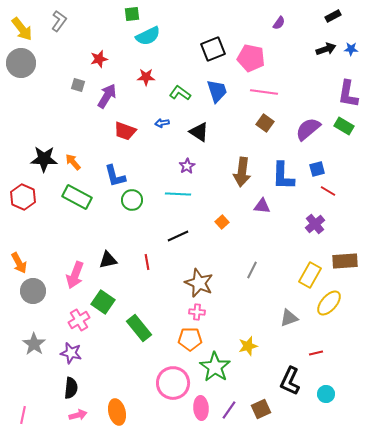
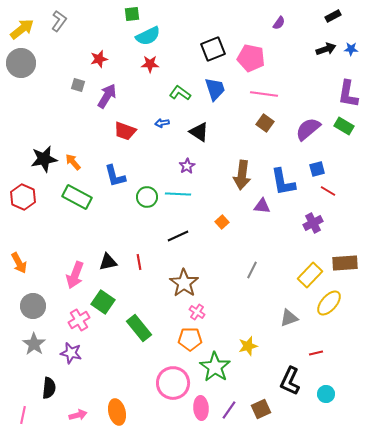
yellow arrow at (22, 29): rotated 90 degrees counterclockwise
red star at (146, 77): moved 4 px right, 13 px up
blue trapezoid at (217, 91): moved 2 px left, 2 px up
pink line at (264, 92): moved 2 px down
black star at (44, 159): rotated 12 degrees counterclockwise
brown arrow at (242, 172): moved 3 px down
blue L-shape at (283, 176): moved 6 px down; rotated 12 degrees counterclockwise
green circle at (132, 200): moved 15 px right, 3 px up
purple cross at (315, 224): moved 2 px left, 1 px up; rotated 12 degrees clockwise
black triangle at (108, 260): moved 2 px down
brown rectangle at (345, 261): moved 2 px down
red line at (147, 262): moved 8 px left
yellow rectangle at (310, 275): rotated 15 degrees clockwise
brown star at (199, 283): moved 15 px left; rotated 12 degrees clockwise
gray circle at (33, 291): moved 15 px down
pink cross at (197, 312): rotated 28 degrees clockwise
black semicircle at (71, 388): moved 22 px left
